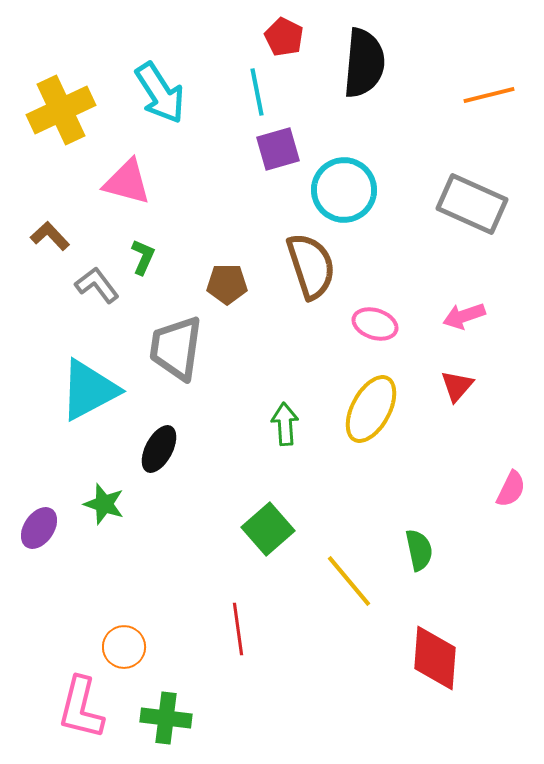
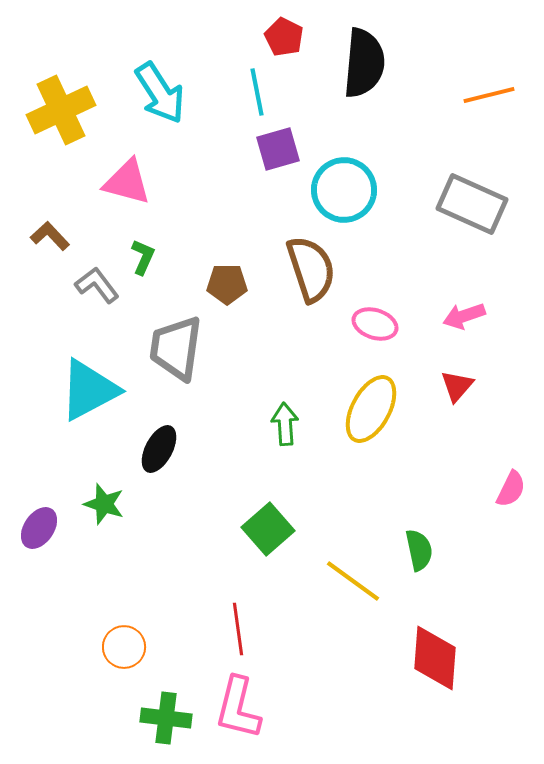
brown semicircle: moved 3 px down
yellow line: moved 4 px right; rotated 14 degrees counterclockwise
pink L-shape: moved 157 px right
